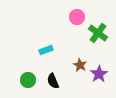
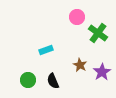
purple star: moved 3 px right, 2 px up
